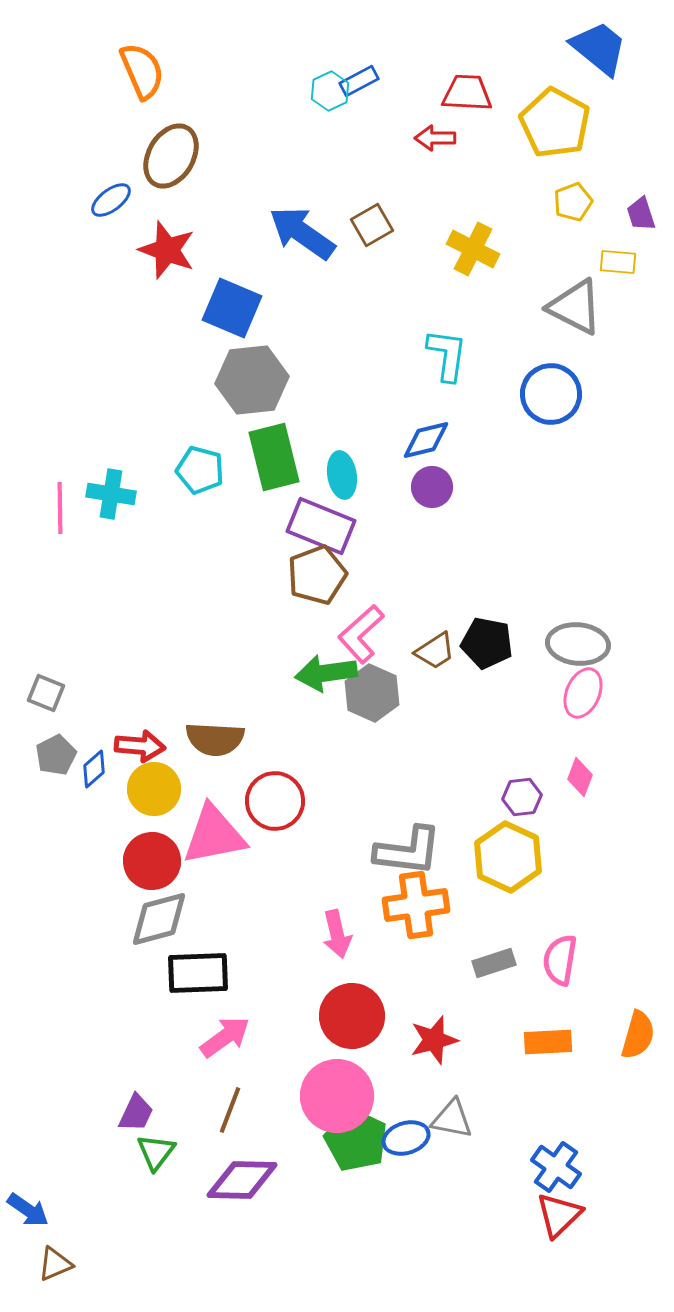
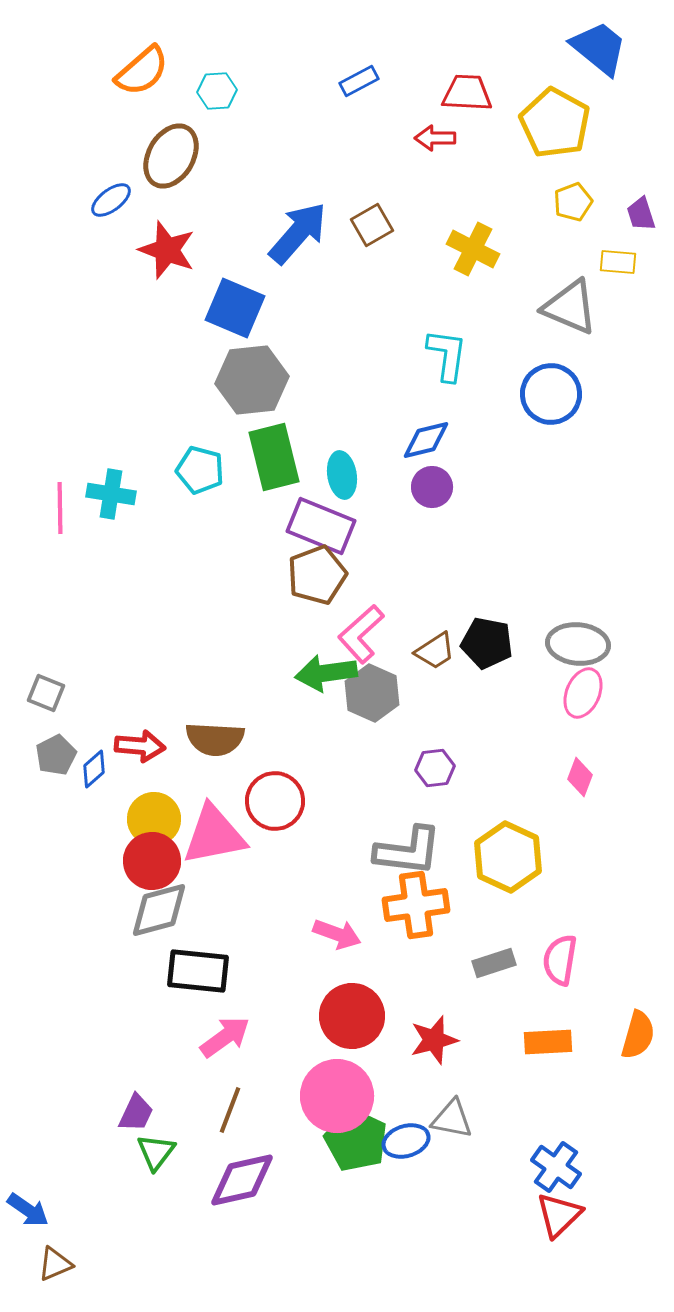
orange semicircle at (142, 71): rotated 72 degrees clockwise
cyan hexagon at (330, 91): moved 113 px left; rotated 21 degrees clockwise
blue arrow at (302, 233): moved 4 px left; rotated 96 degrees clockwise
gray triangle at (575, 307): moved 5 px left; rotated 4 degrees counterclockwise
blue square at (232, 308): moved 3 px right
yellow circle at (154, 789): moved 30 px down
purple hexagon at (522, 797): moved 87 px left, 29 px up
gray diamond at (159, 919): moved 9 px up
pink arrow at (337, 934): rotated 57 degrees counterclockwise
black rectangle at (198, 973): moved 2 px up; rotated 8 degrees clockwise
blue ellipse at (406, 1138): moved 3 px down
purple diamond at (242, 1180): rotated 14 degrees counterclockwise
